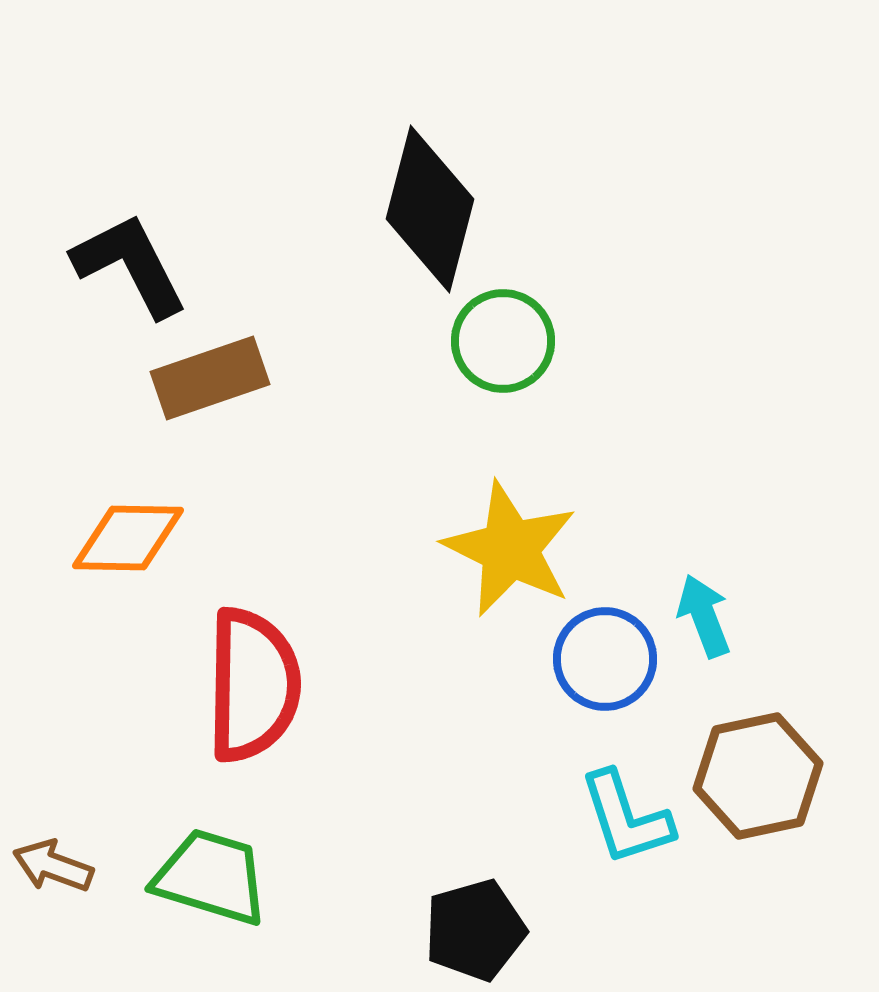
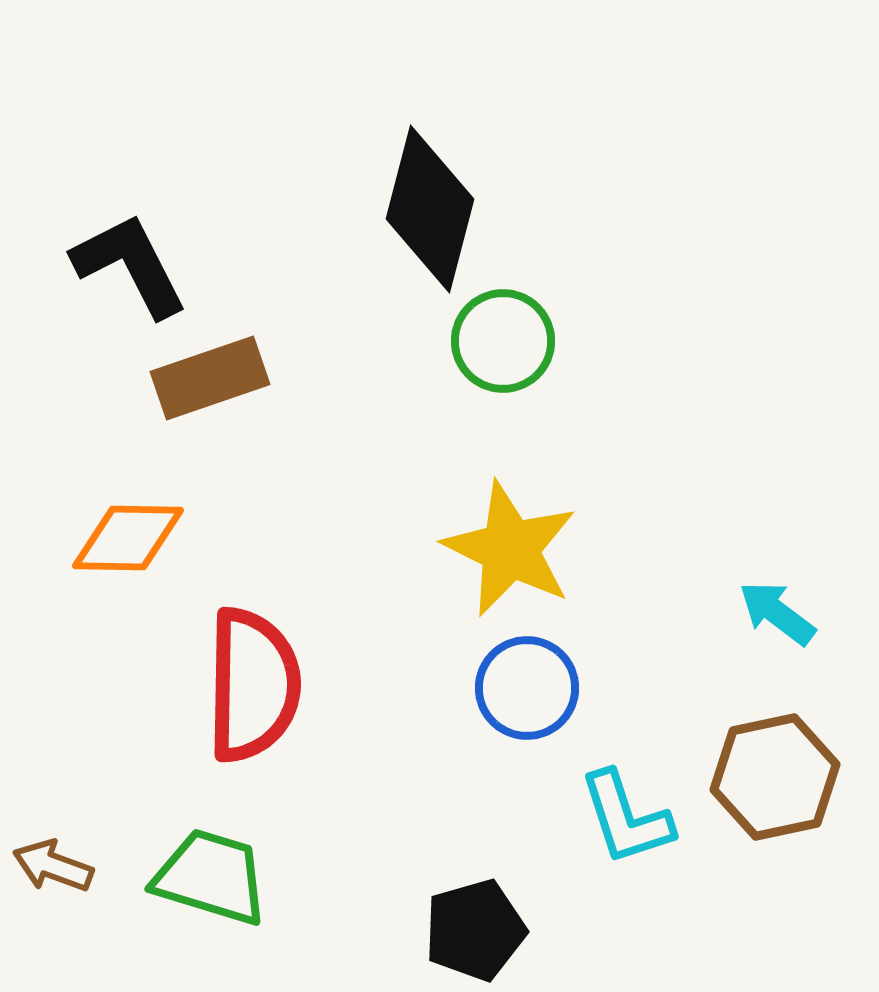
cyan arrow: moved 73 px right, 3 px up; rotated 32 degrees counterclockwise
blue circle: moved 78 px left, 29 px down
brown hexagon: moved 17 px right, 1 px down
